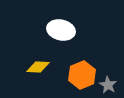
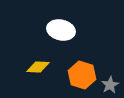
orange hexagon: rotated 20 degrees counterclockwise
gray star: moved 2 px right; rotated 12 degrees clockwise
